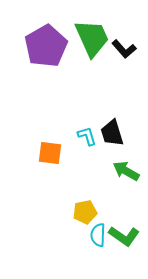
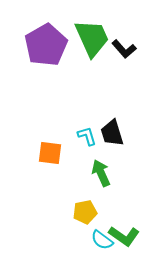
purple pentagon: moved 1 px up
green arrow: moved 25 px left, 2 px down; rotated 36 degrees clockwise
cyan semicircle: moved 4 px right, 5 px down; rotated 55 degrees counterclockwise
